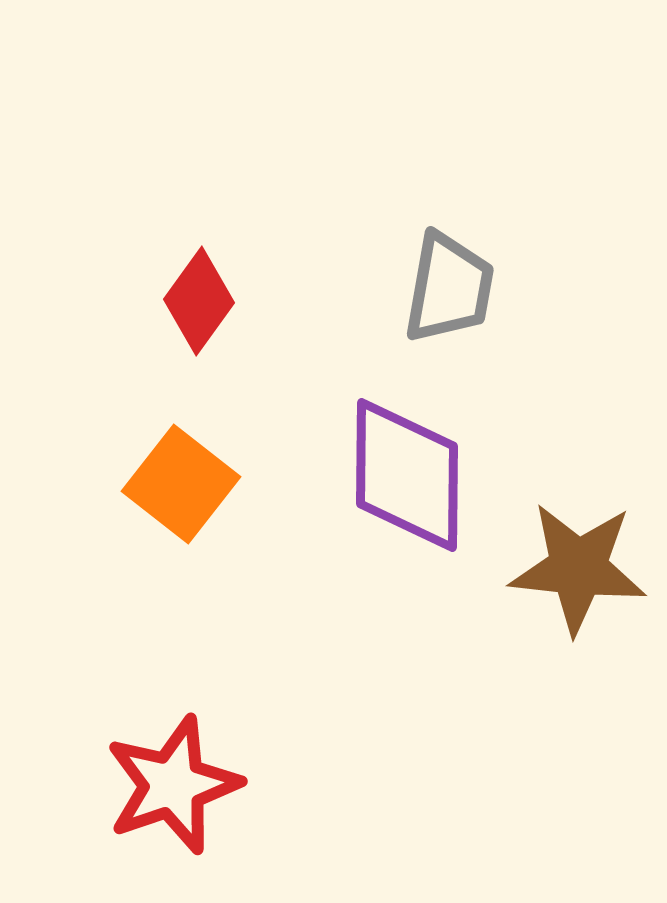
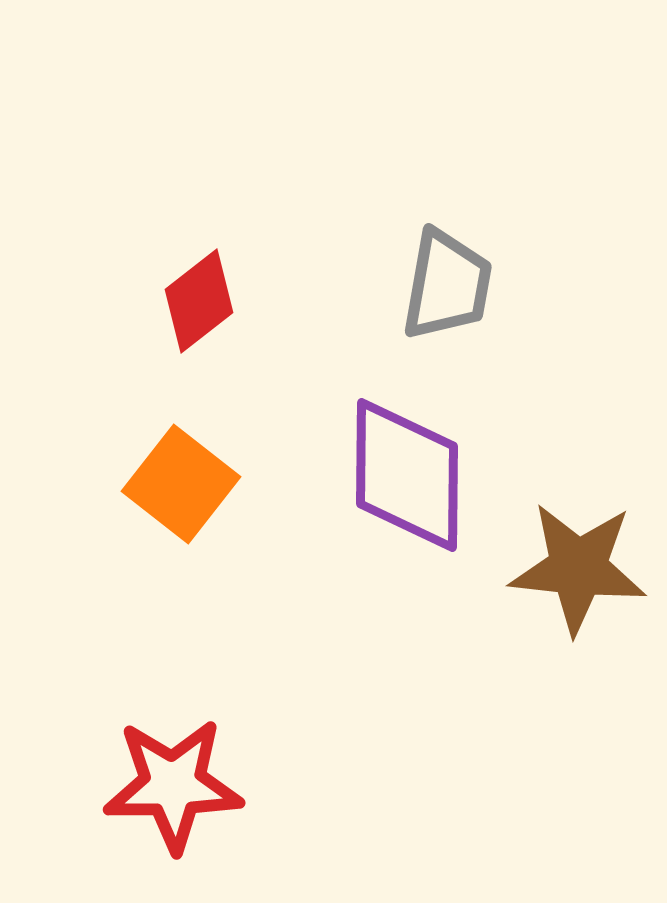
gray trapezoid: moved 2 px left, 3 px up
red diamond: rotated 16 degrees clockwise
red star: rotated 18 degrees clockwise
